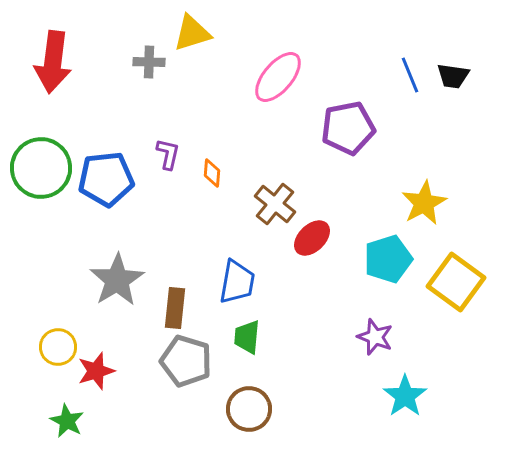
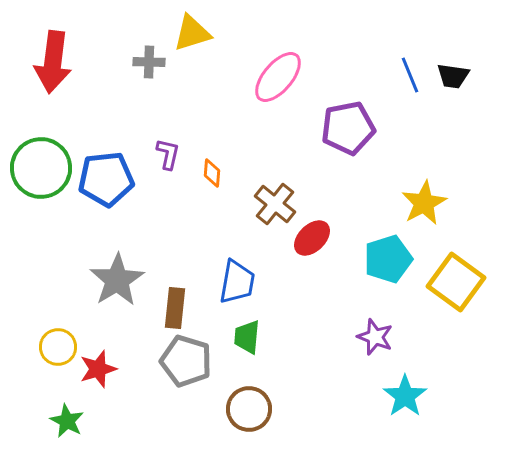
red star: moved 2 px right, 2 px up
